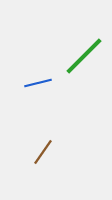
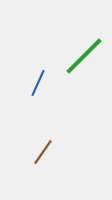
blue line: rotated 52 degrees counterclockwise
